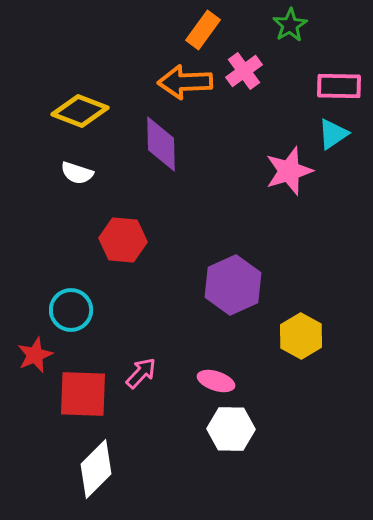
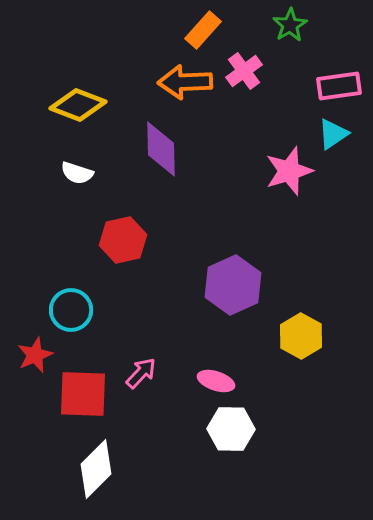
orange rectangle: rotated 6 degrees clockwise
pink rectangle: rotated 9 degrees counterclockwise
yellow diamond: moved 2 px left, 6 px up
purple diamond: moved 5 px down
red hexagon: rotated 18 degrees counterclockwise
